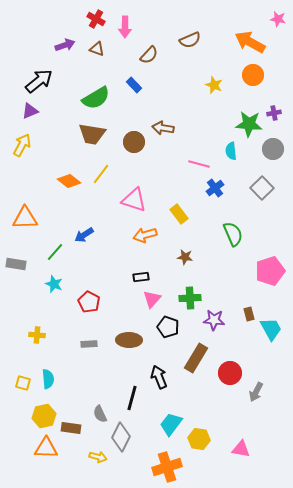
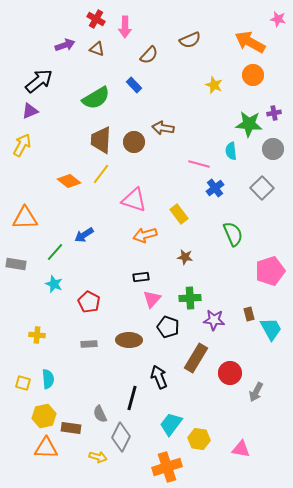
brown trapezoid at (92, 134): moved 9 px right, 6 px down; rotated 84 degrees clockwise
